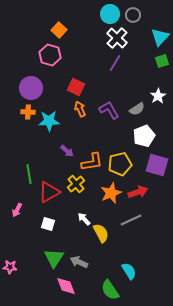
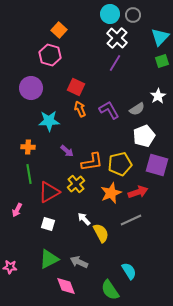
orange cross: moved 35 px down
green triangle: moved 5 px left, 1 px down; rotated 30 degrees clockwise
